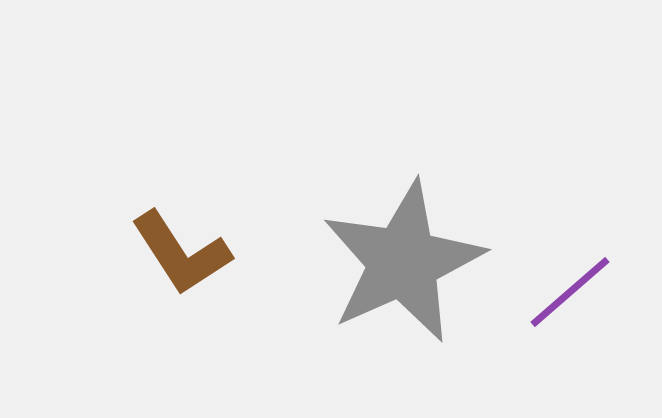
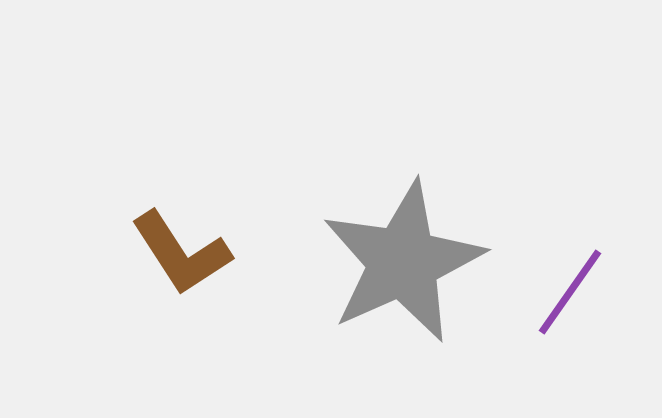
purple line: rotated 14 degrees counterclockwise
